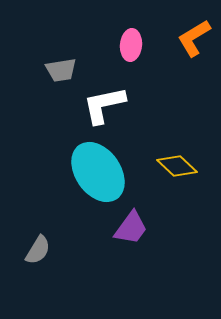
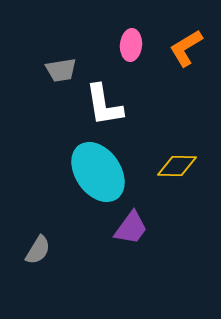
orange L-shape: moved 8 px left, 10 px down
white L-shape: rotated 87 degrees counterclockwise
yellow diamond: rotated 42 degrees counterclockwise
